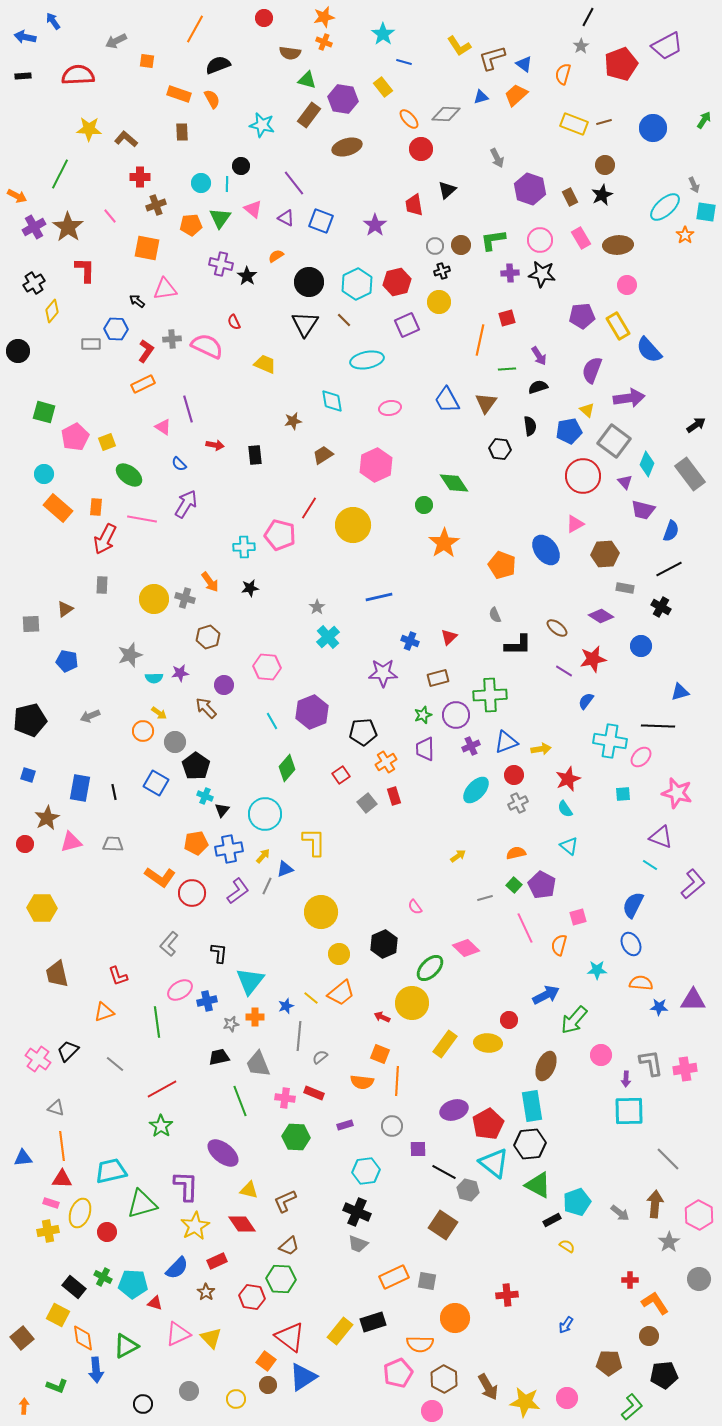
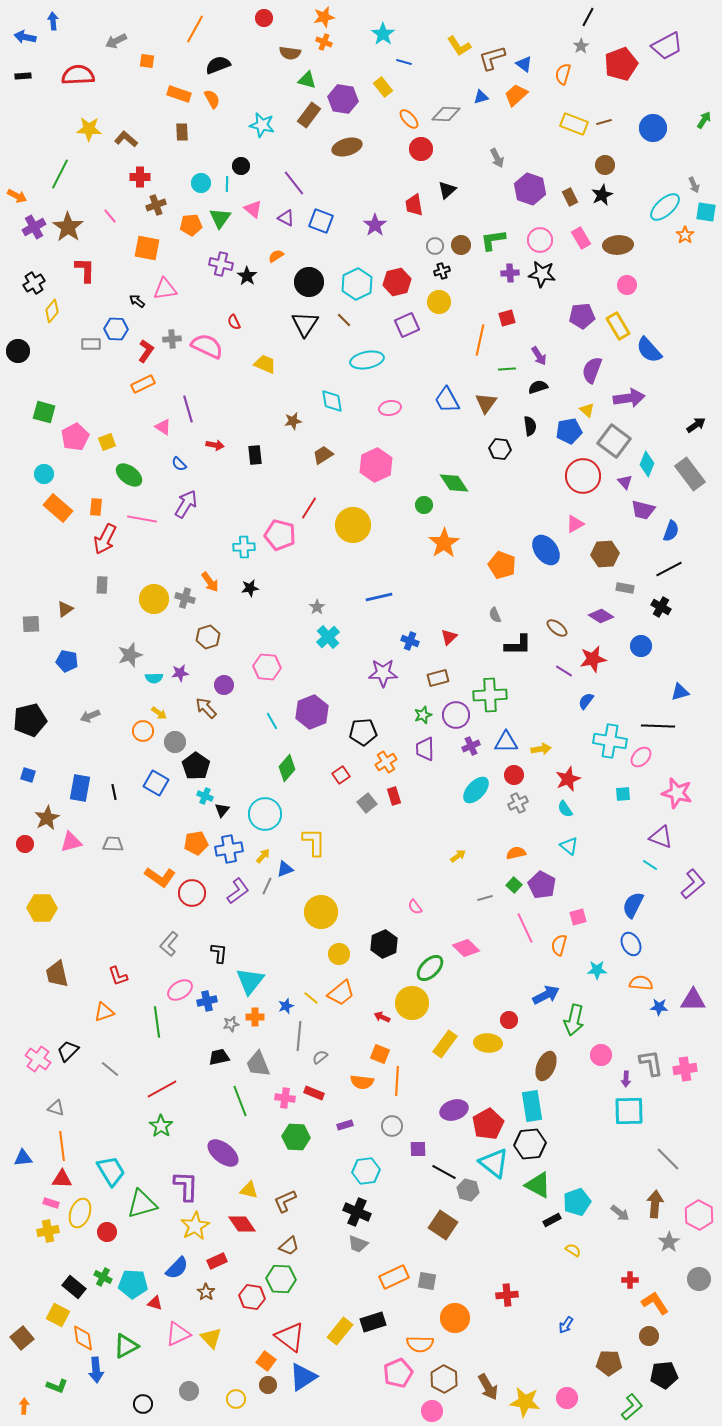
blue arrow at (53, 21): rotated 30 degrees clockwise
blue triangle at (506, 742): rotated 20 degrees clockwise
green arrow at (574, 1020): rotated 28 degrees counterclockwise
gray line at (115, 1064): moved 5 px left, 5 px down
cyan trapezoid at (111, 1171): rotated 72 degrees clockwise
yellow semicircle at (567, 1246): moved 6 px right, 4 px down
